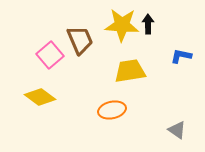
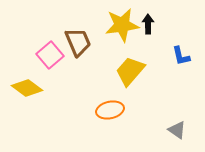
yellow star: rotated 12 degrees counterclockwise
brown trapezoid: moved 2 px left, 2 px down
blue L-shape: rotated 115 degrees counterclockwise
yellow trapezoid: rotated 40 degrees counterclockwise
yellow diamond: moved 13 px left, 9 px up
orange ellipse: moved 2 px left
